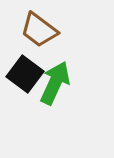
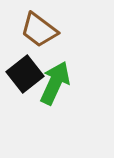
black square: rotated 15 degrees clockwise
